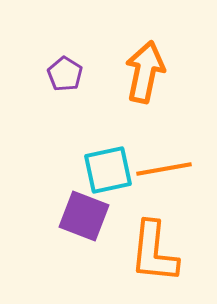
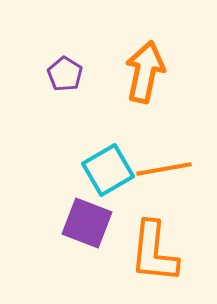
cyan square: rotated 18 degrees counterclockwise
purple square: moved 3 px right, 7 px down
